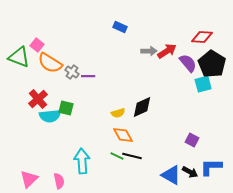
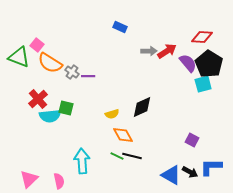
black pentagon: moved 3 px left
yellow semicircle: moved 6 px left, 1 px down
